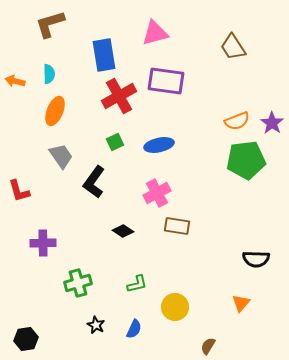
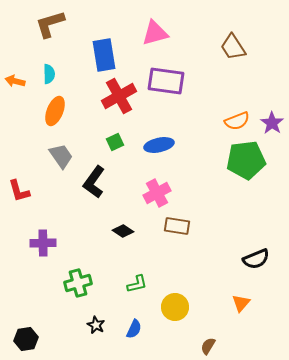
black semicircle: rotated 24 degrees counterclockwise
